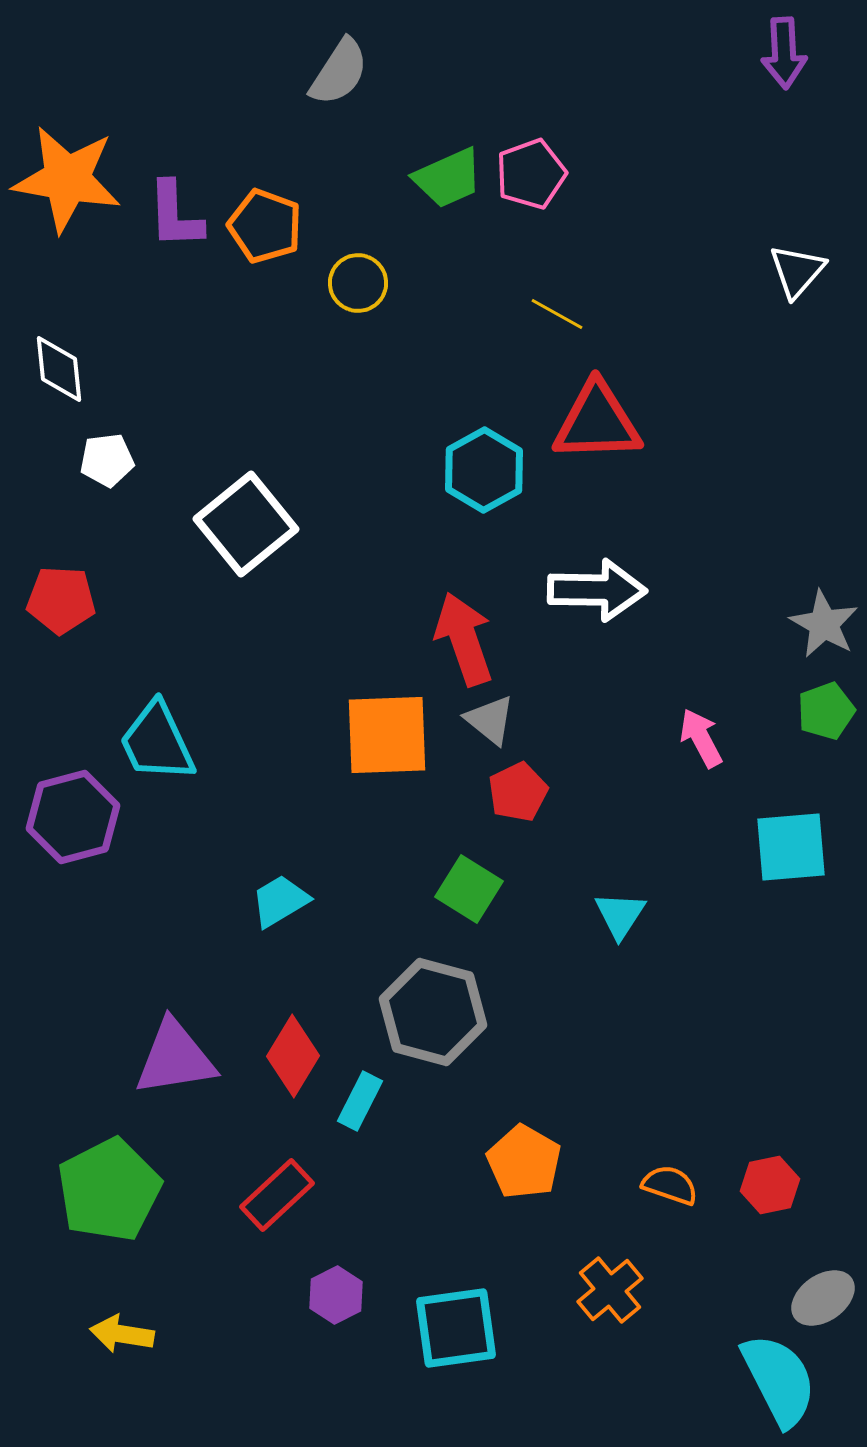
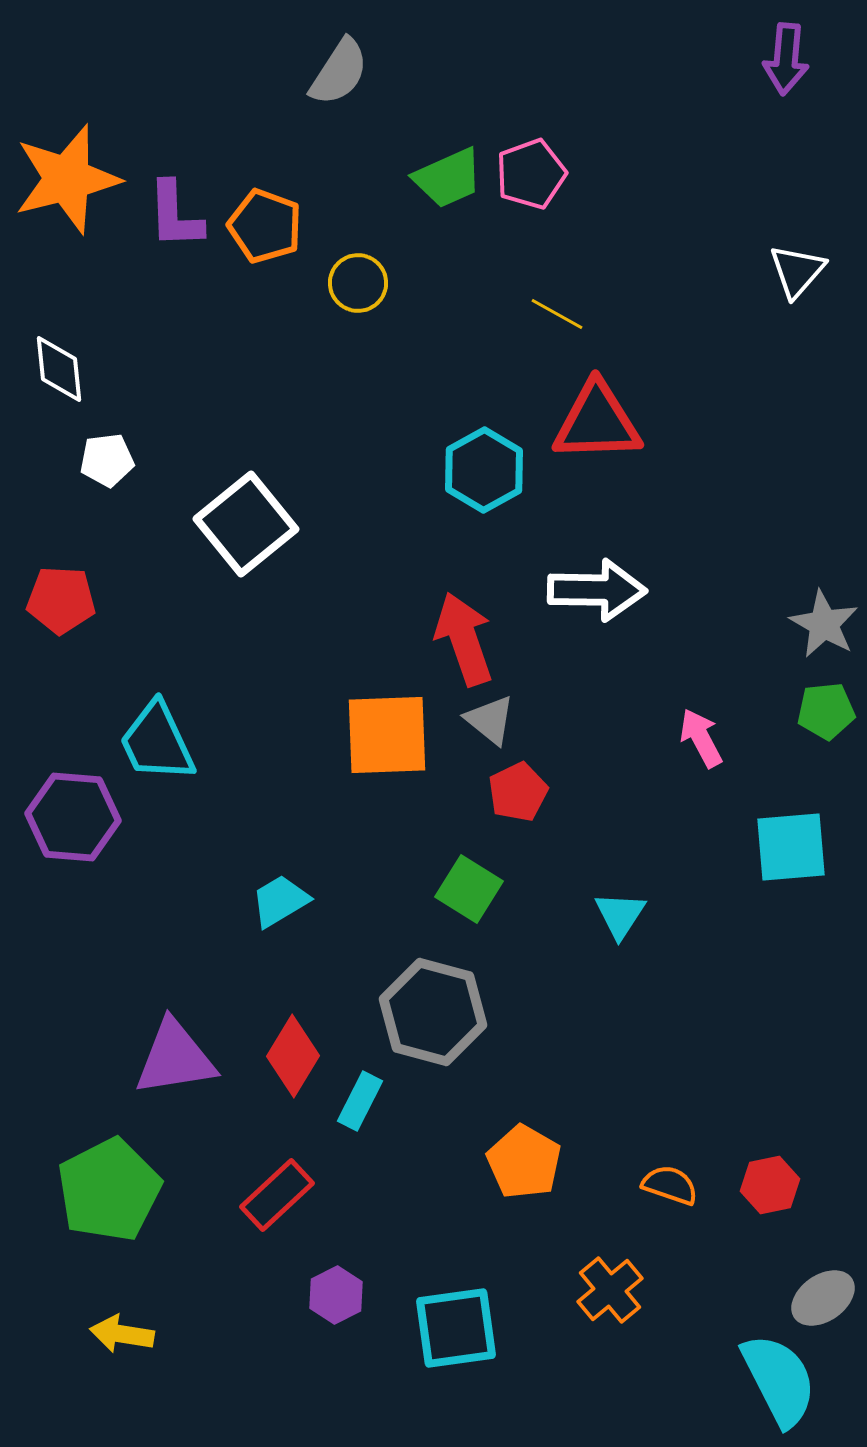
purple arrow at (784, 53): moved 2 px right, 6 px down; rotated 8 degrees clockwise
orange star at (67, 179): rotated 24 degrees counterclockwise
green pentagon at (826, 711): rotated 14 degrees clockwise
purple hexagon at (73, 817): rotated 20 degrees clockwise
